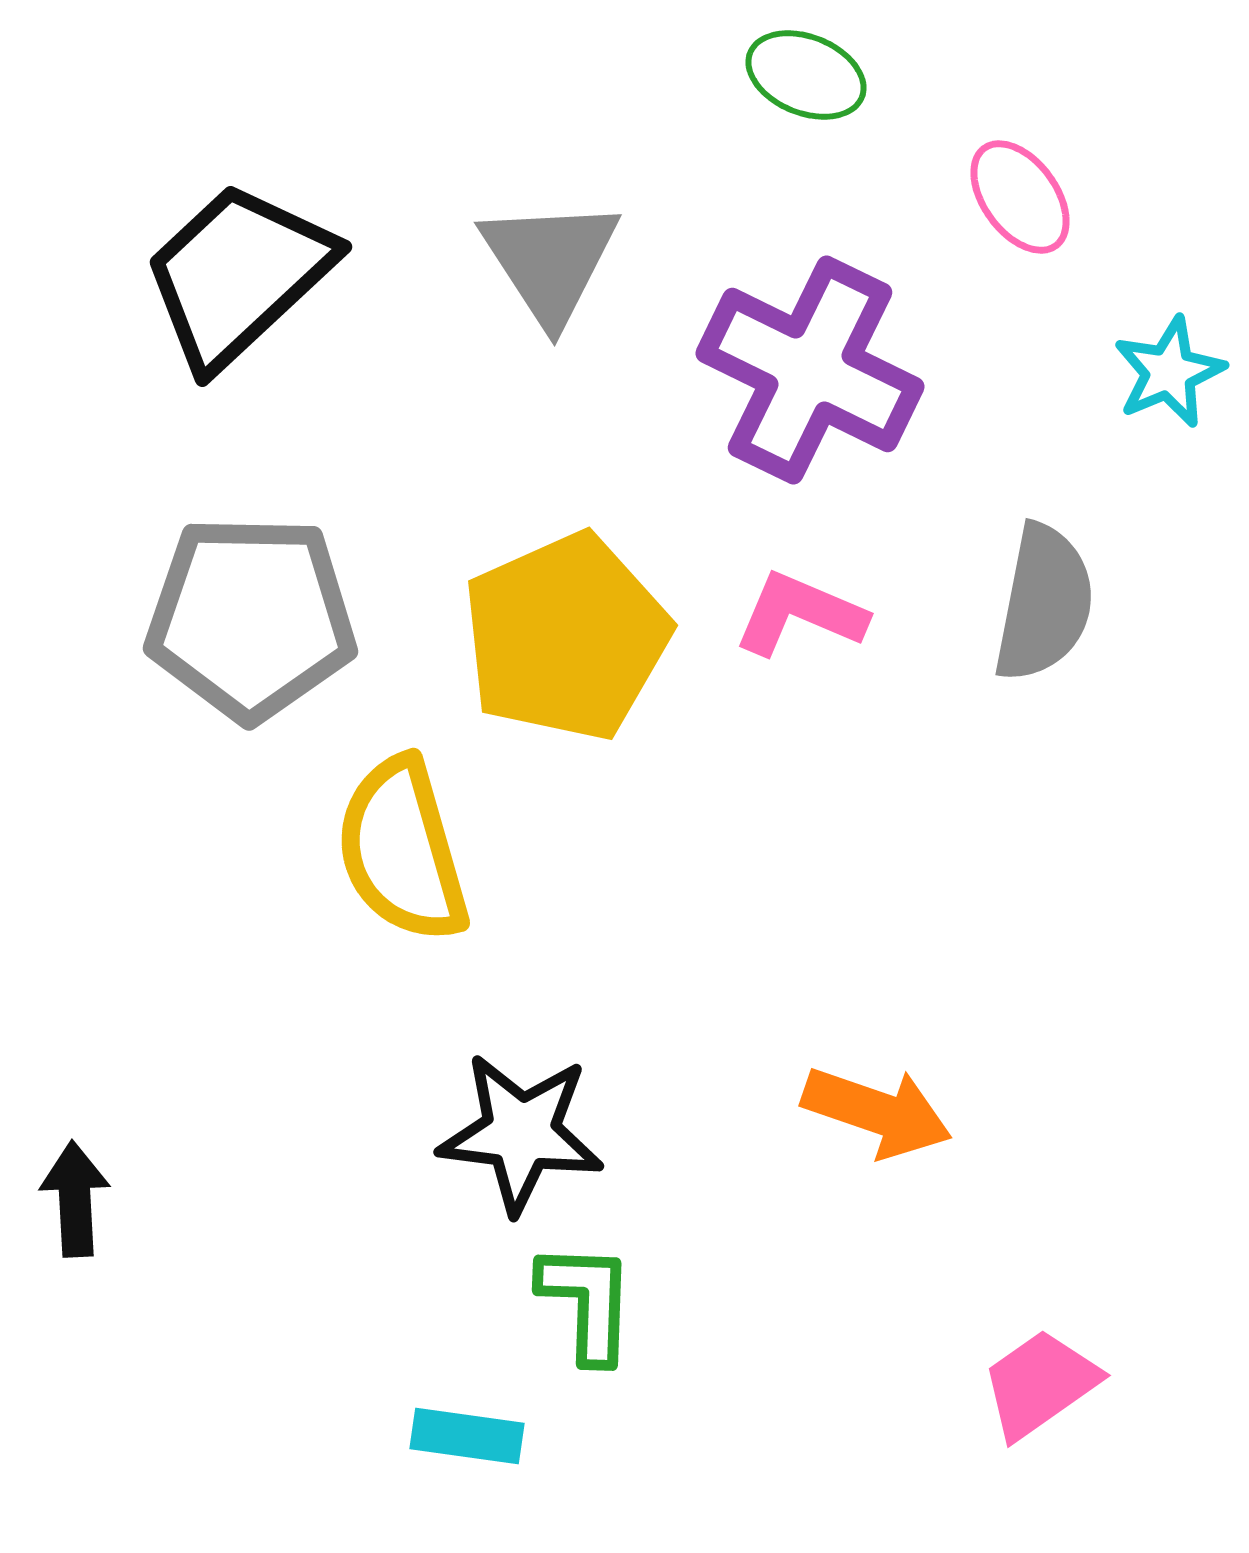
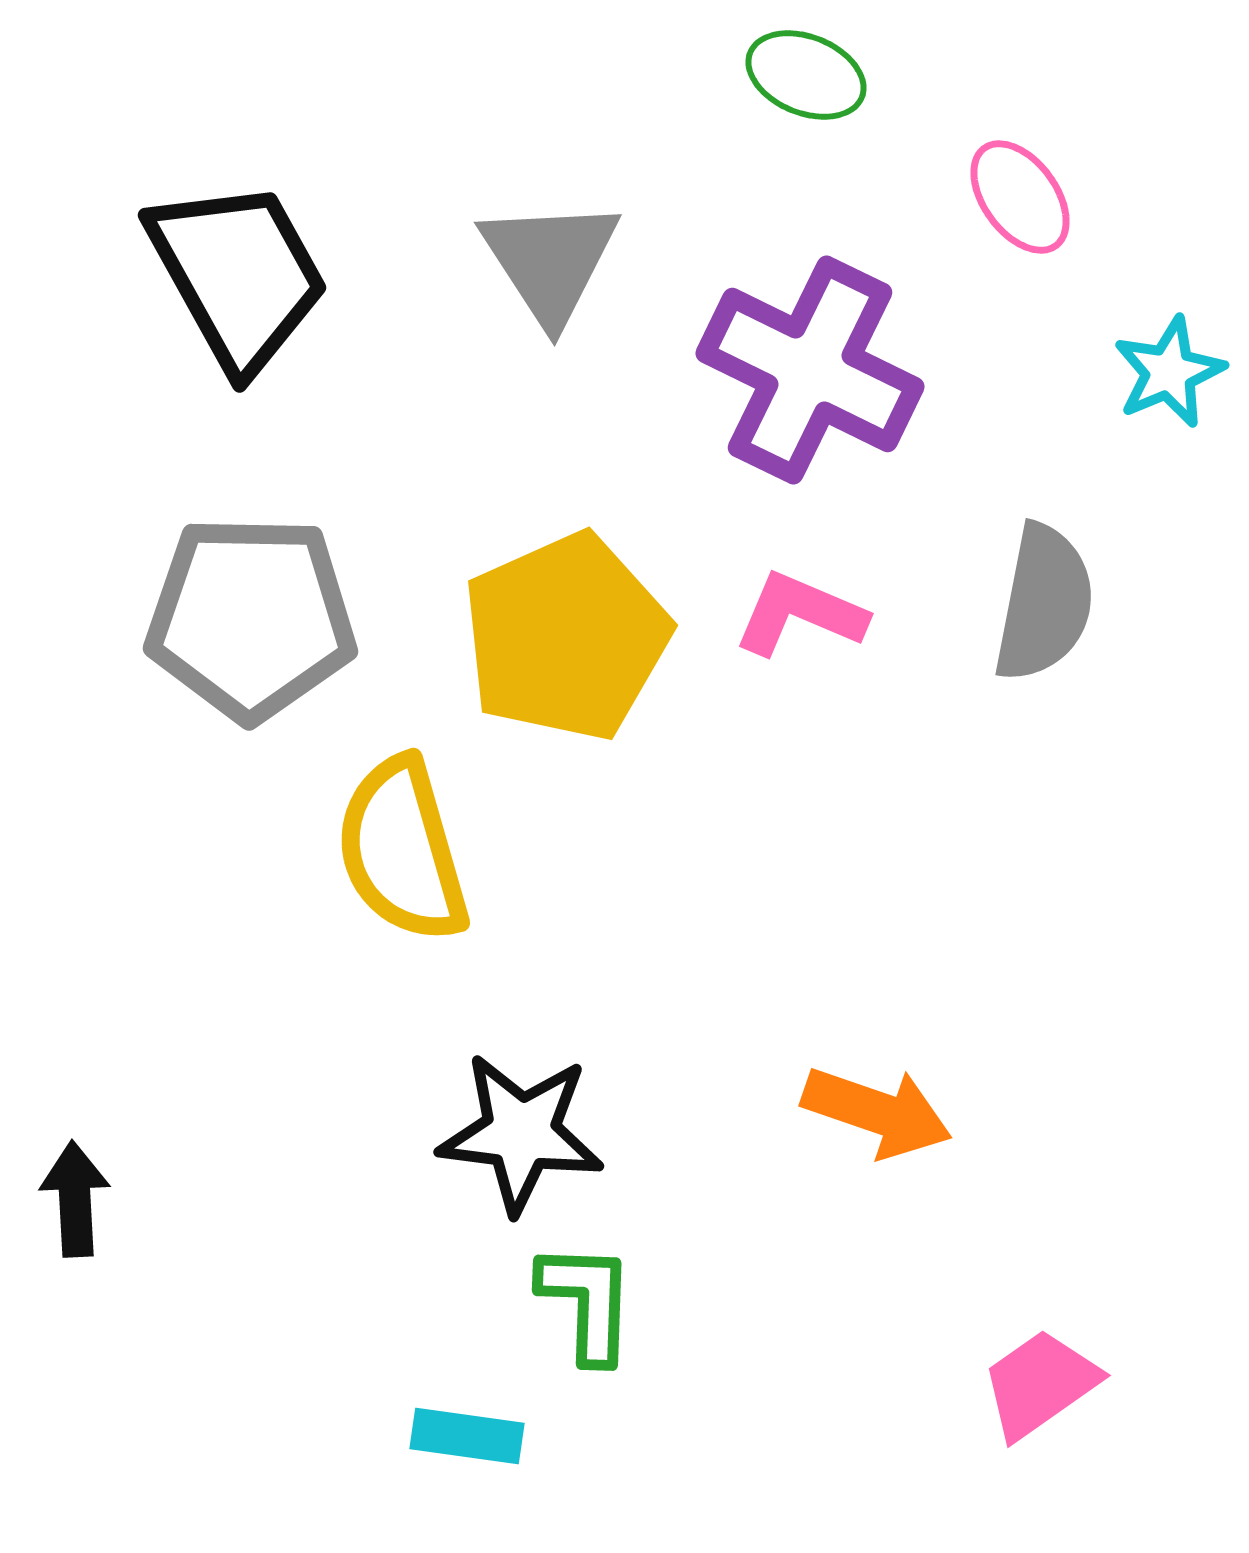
black trapezoid: rotated 104 degrees clockwise
